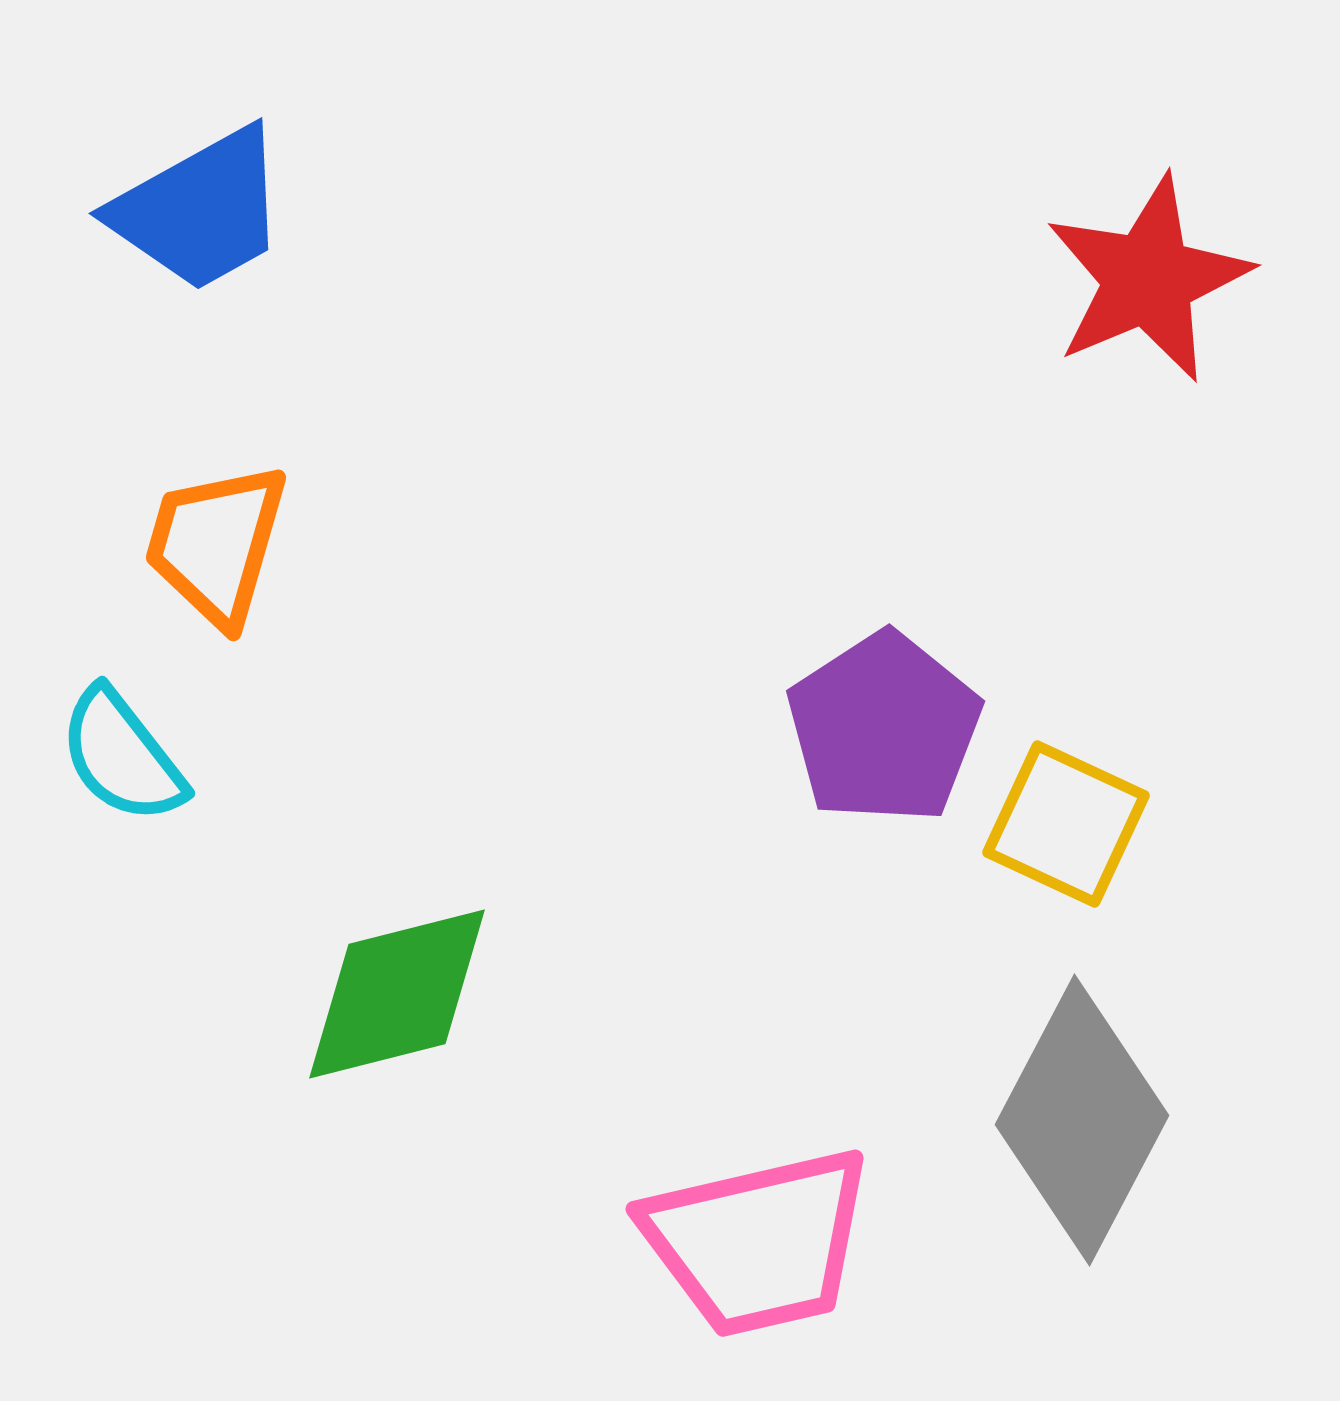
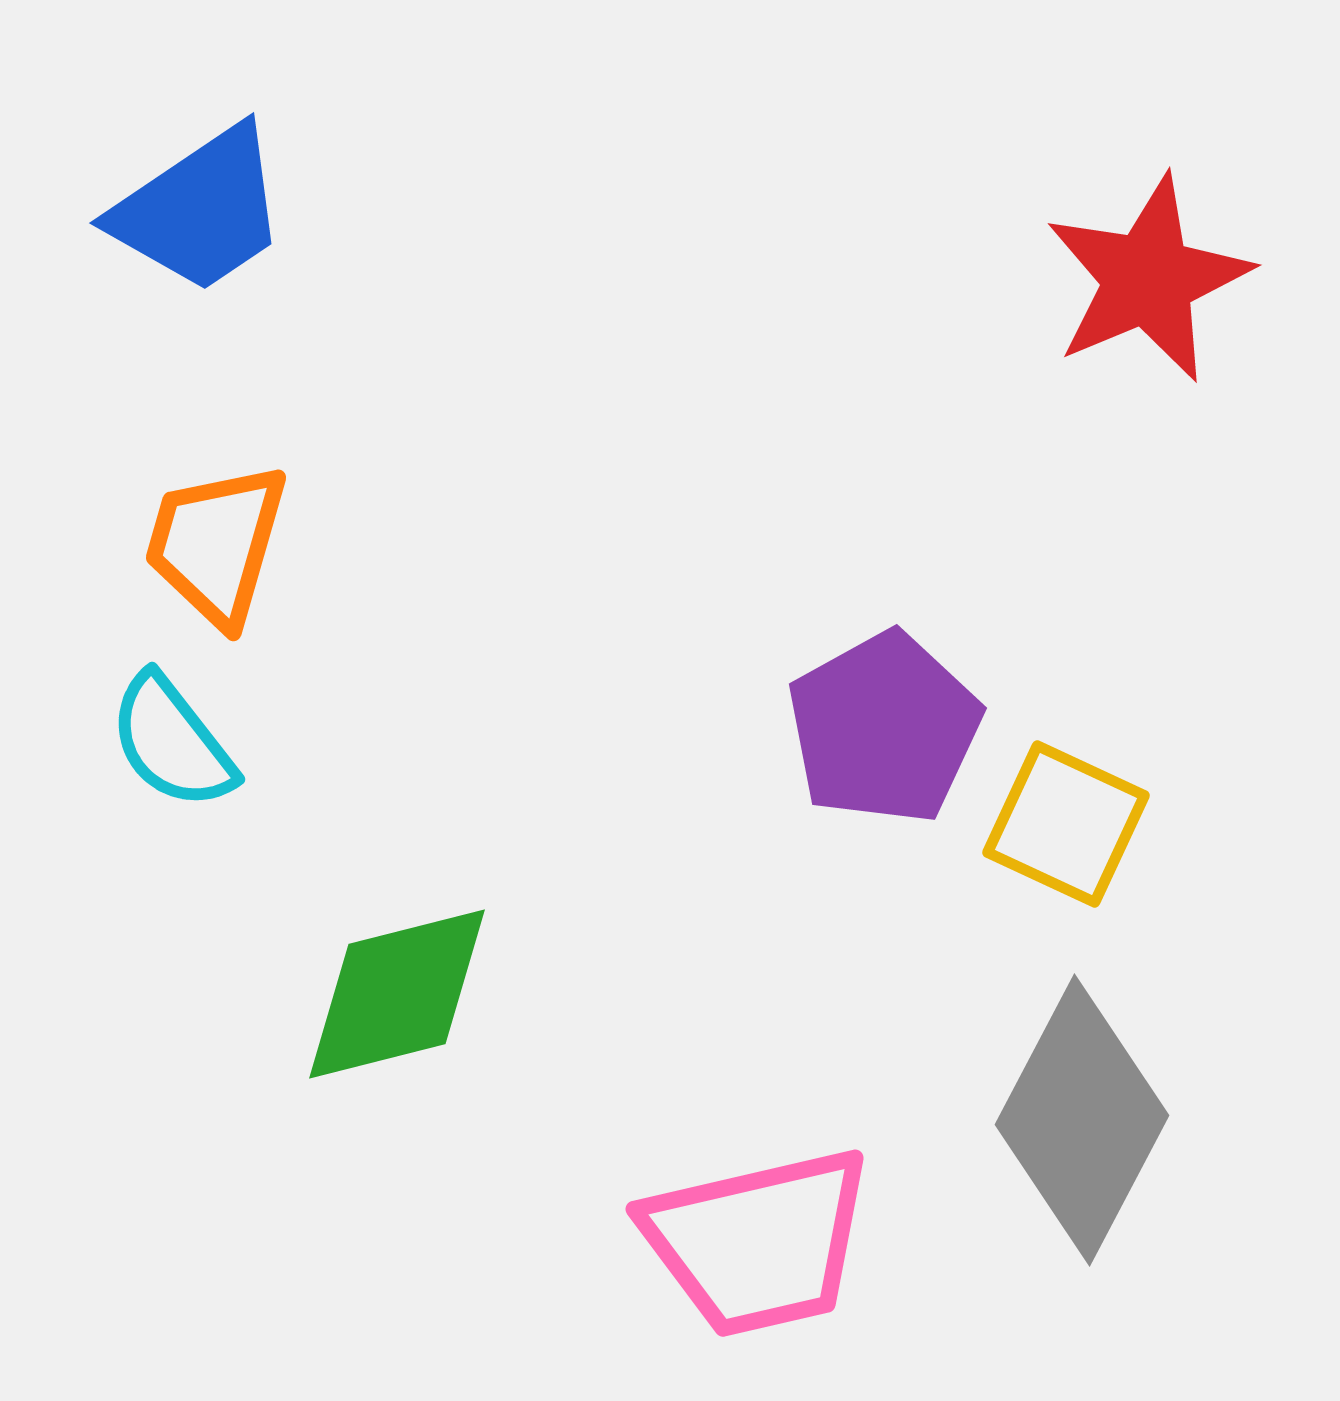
blue trapezoid: rotated 5 degrees counterclockwise
purple pentagon: rotated 4 degrees clockwise
cyan semicircle: moved 50 px right, 14 px up
